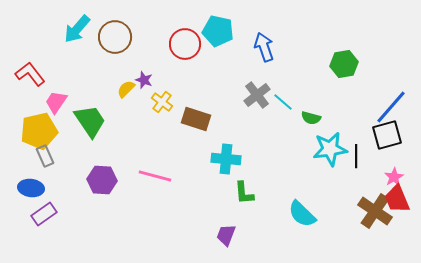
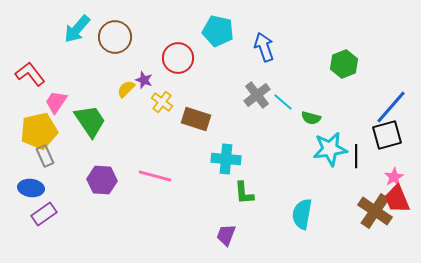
red circle: moved 7 px left, 14 px down
green hexagon: rotated 12 degrees counterclockwise
cyan semicircle: rotated 56 degrees clockwise
